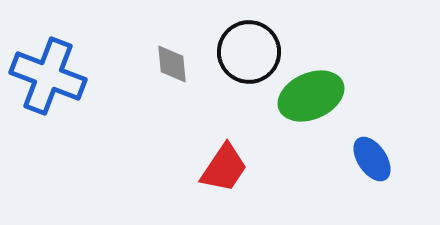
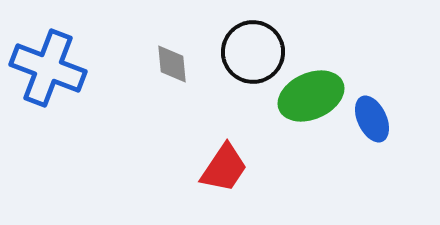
black circle: moved 4 px right
blue cross: moved 8 px up
blue ellipse: moved 40 px up; rotated 9 degrees clockwise
